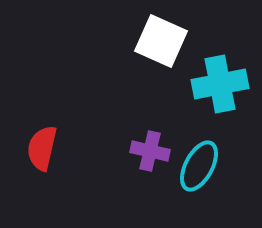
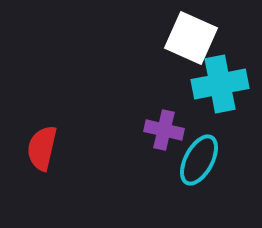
white square: moved 30 px right, 3 px up
purple cross: moved 14 px right, 21 px up
cyan ellipse: moved 6 px up
